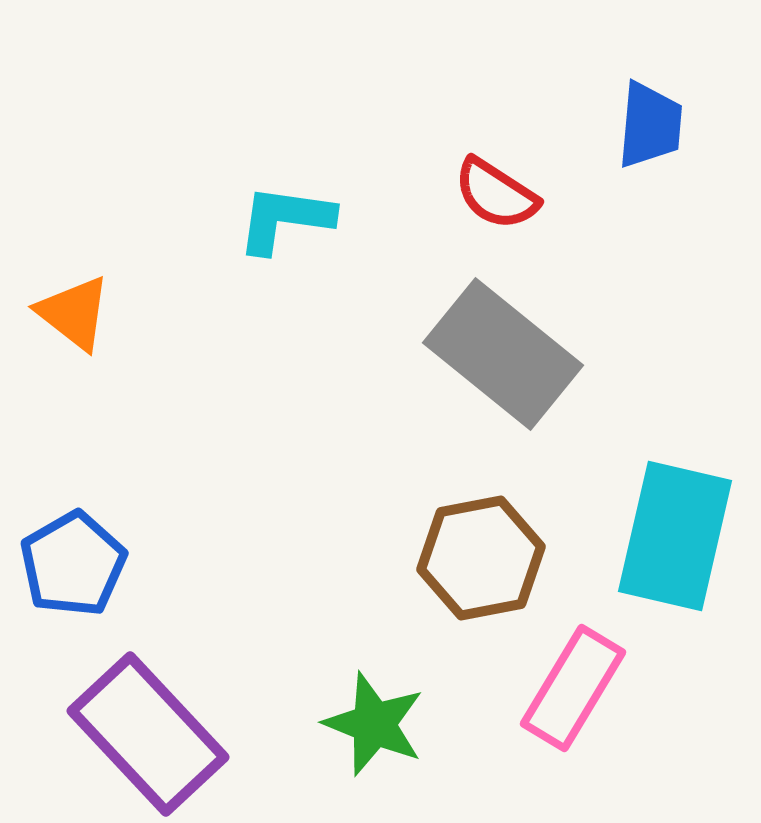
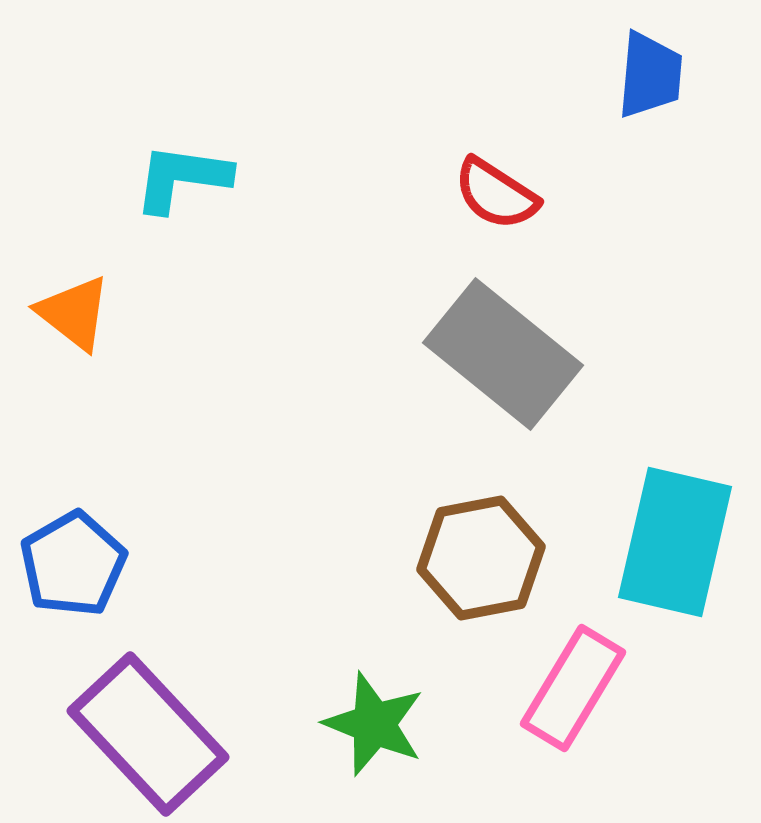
blue trapezoid: moved 50 px up
cyan L-shape: moved 103 px left, 41 px up
cyan rectangle: moved 6 px down
